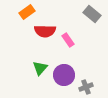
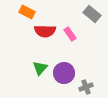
orange rectangle: rotated 63 degrees clockwise
pink rectangle: moved 2 px right, 6 px up
purple circle: moved 2 px up
